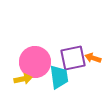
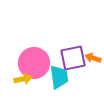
pink circle: moved 1 px left, 1 px down
